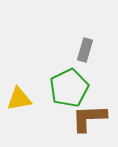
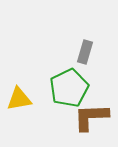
gray rectangle: moved 2 px down
brown L-shape: moved 2 px right, 1 px up
